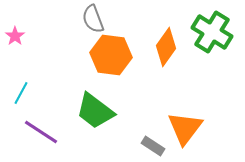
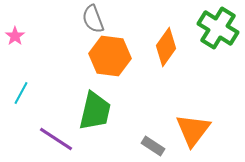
green cross: moved 6 px right, 4 px up
orange hexagon: moved 1 px left, 1 px down
green trapezoid: rotated 114 degrees counterclockwise
orange triangle: moved 8 px right, 2 px down
purple line: moved 15 px right, 7 px down
